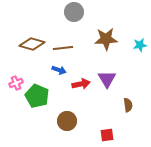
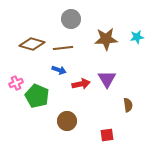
gray circle: moved 3 px left, 7 px down
cyan star: moved 3 px left, 8 px up
